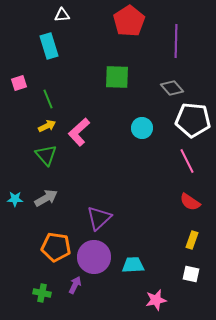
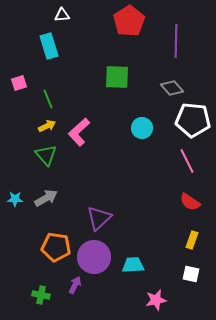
green cross: moved 1 px left, 2 px down
